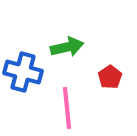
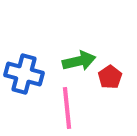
green arrow: moved 12 px right, 14 px down
blue cross: moved 1 px right, 2 px down
